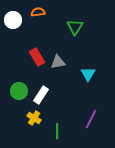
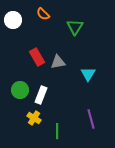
orange semicircle: moved 5 px right, 2 px down; rotated 128 degrees counterclockwise
green circle: moved 1 px right, 1 px up
white rectangle: rotated 12 degrees counterclockwise
purple line: rotated 42 degrees counterclockwise
